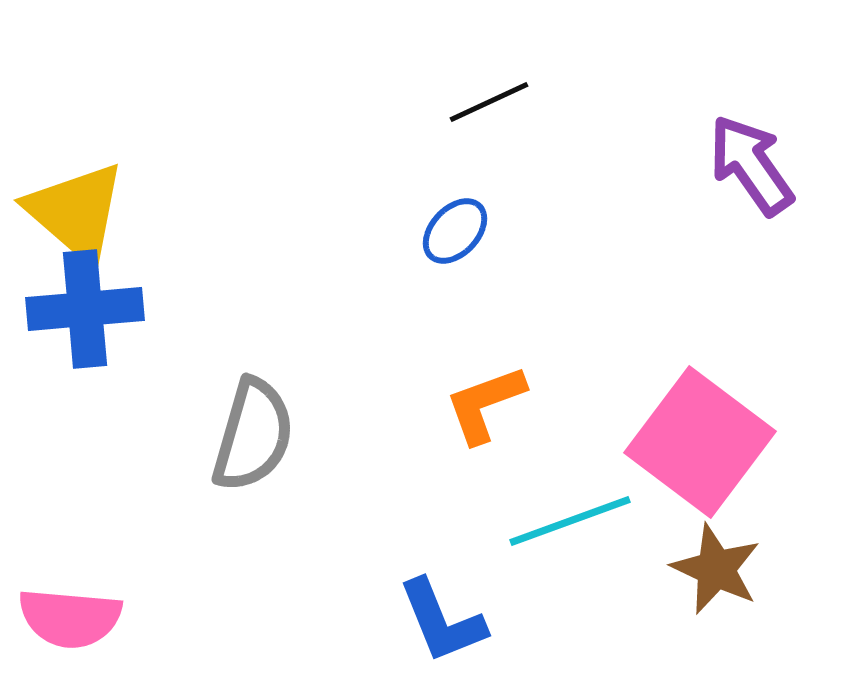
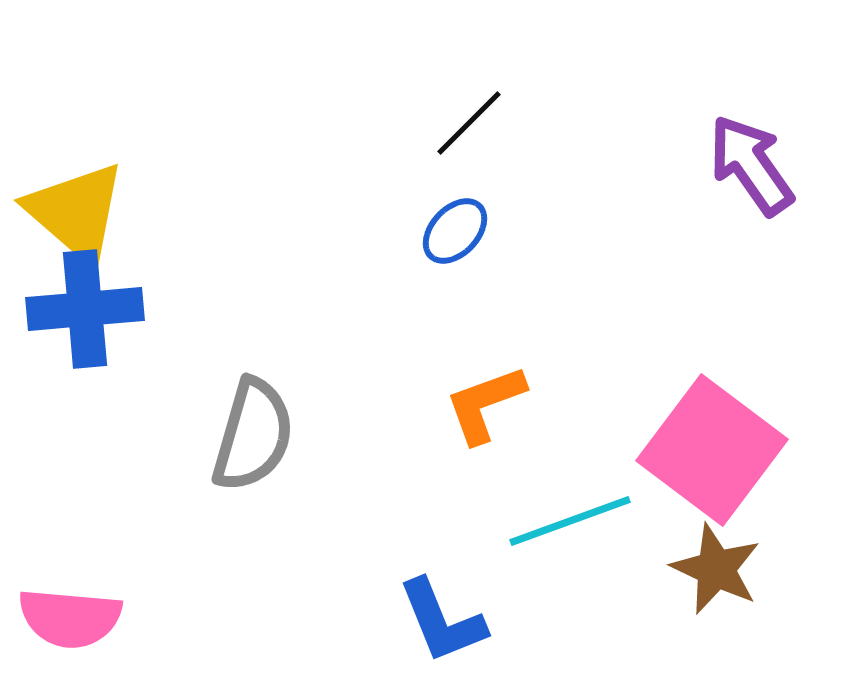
black line: moved 20 px left, 21 px down; rotated 20 degrees counterclockwise
pink square: moved 12 px right, 8 px down
